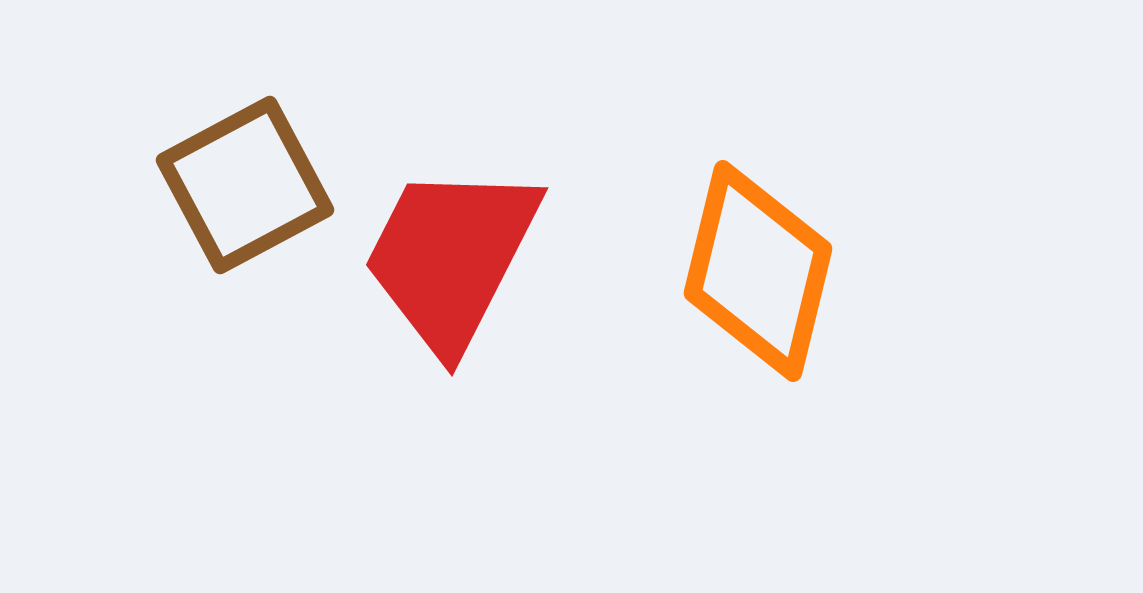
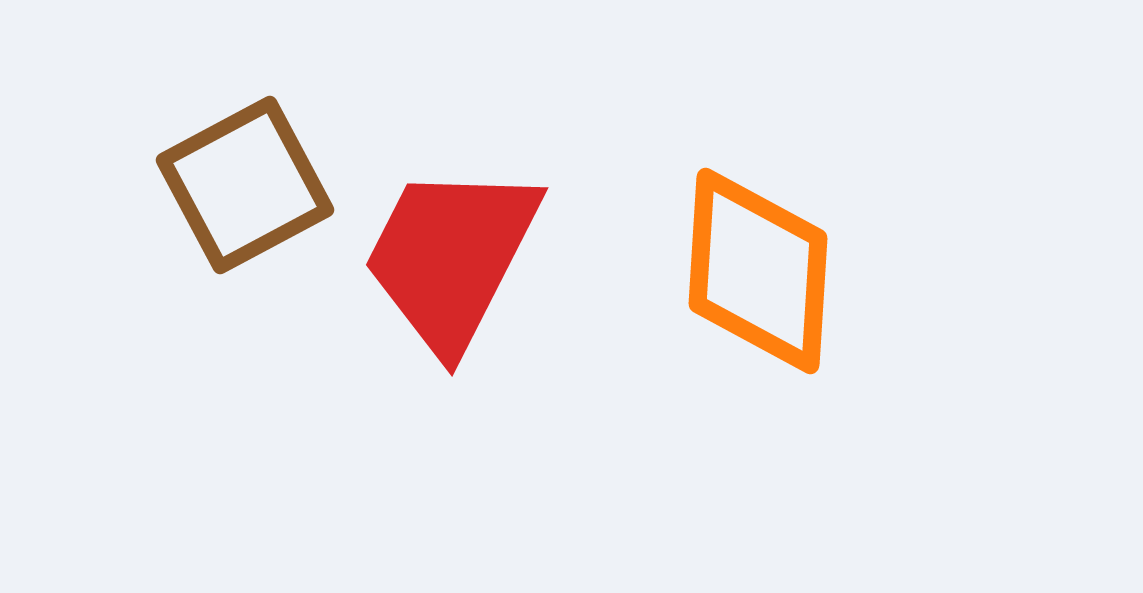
orange diamond: rotated 10 degrees counterclockwise
